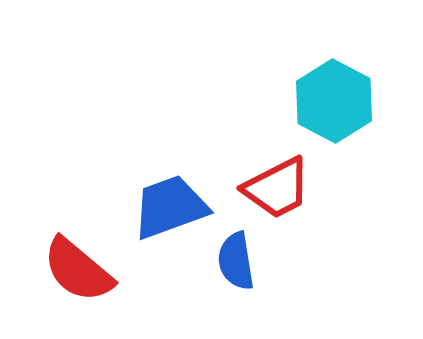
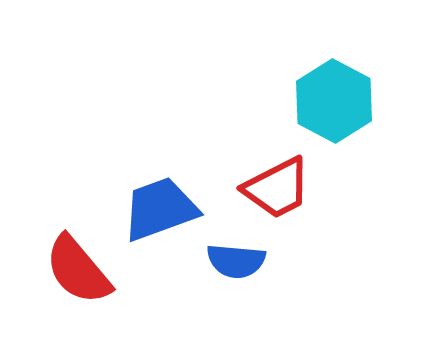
blue trapezoid: moved 10 px left, 2 px down
blue semicircle: rotated 76 degrees counterclockwise
red semicircle: rotated 10 degrees clockwise
